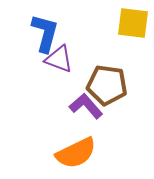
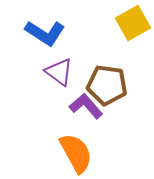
yellow square: rotated 36 degrees counterclockwise
blue L-shape: rotated 108 degrees clockwise
purple triangle: moved 13 px down; rotated 16 degrees clockwise
orange semicircle: rotated 93 degrees counterclockwise
